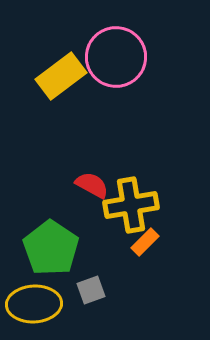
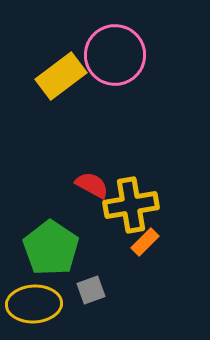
pink circle: moved 1 px left, 2 px up
